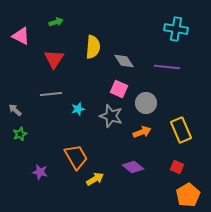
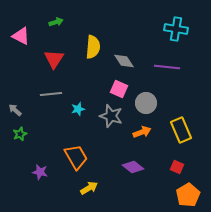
yellow arrow: moved 6 px left, 9 px down
